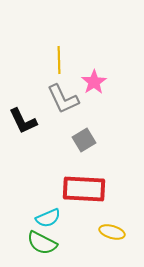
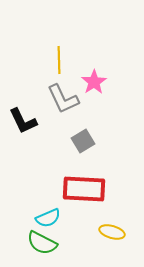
gray square: moved 1 px left, 1 px down
